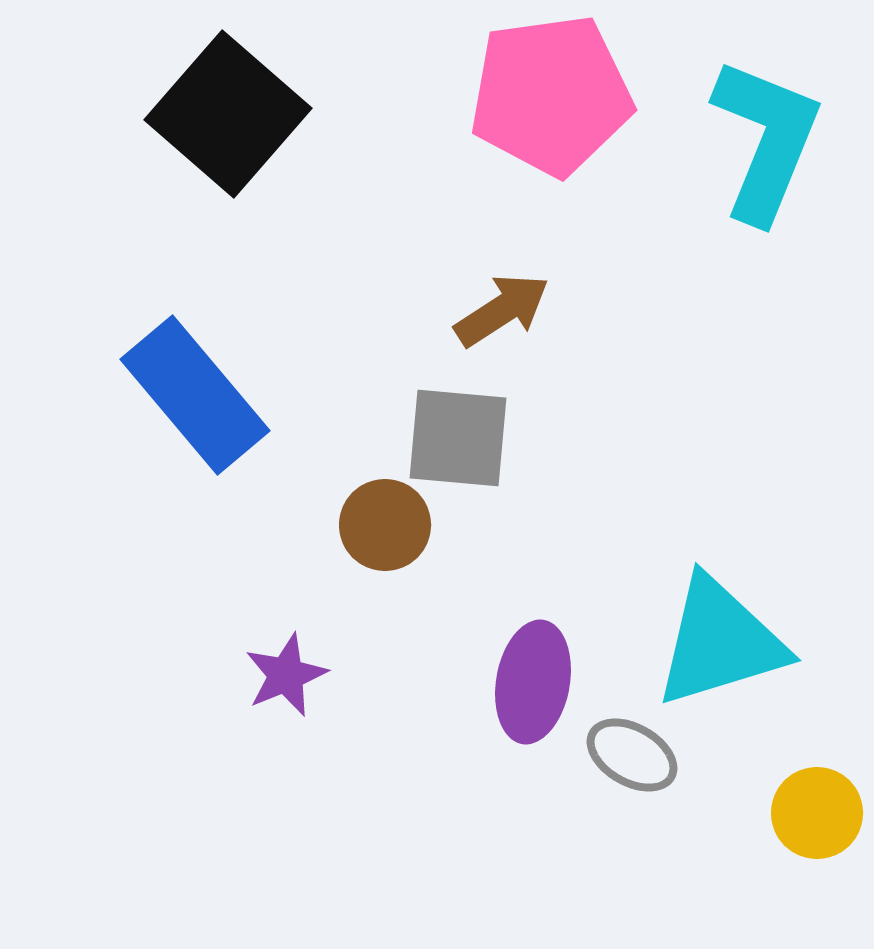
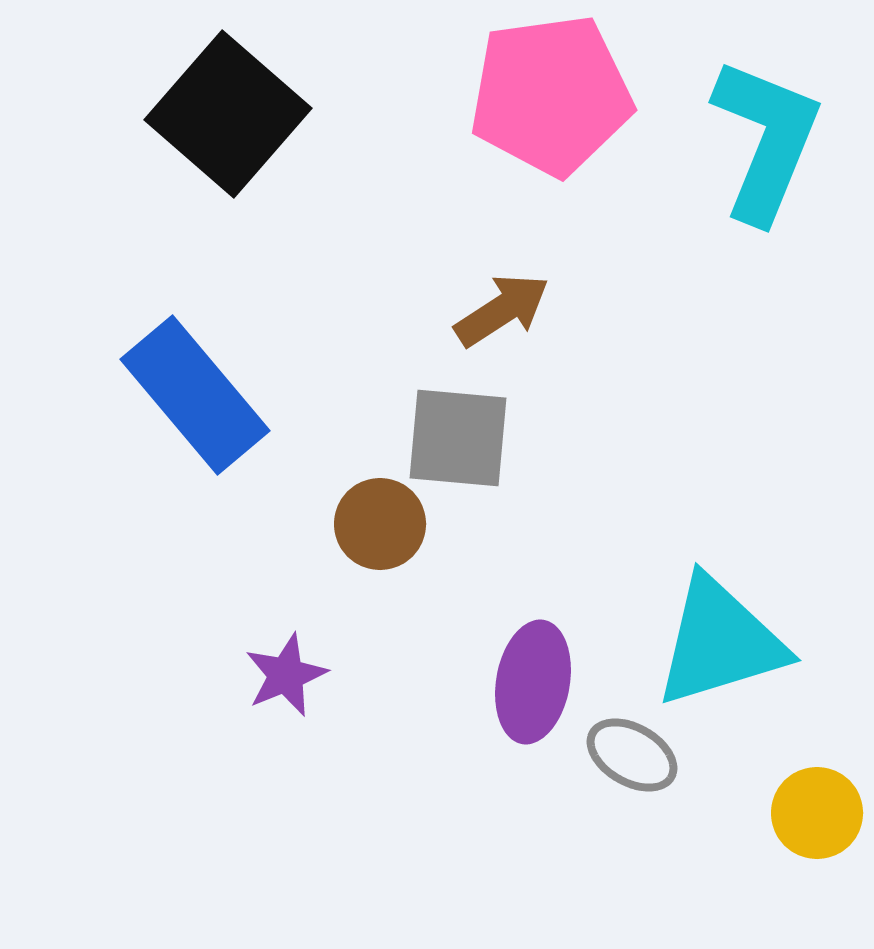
brown circle: moved 5 px left, 1 px up
